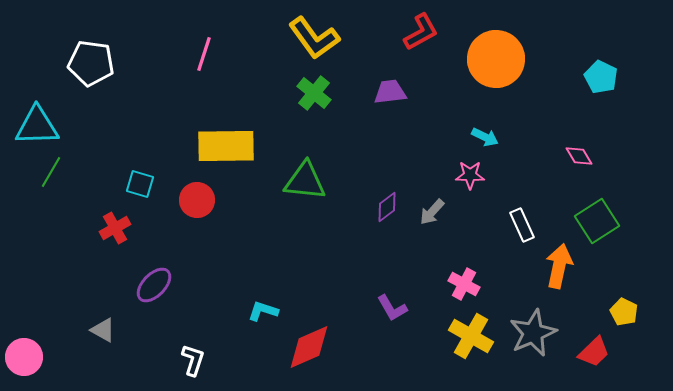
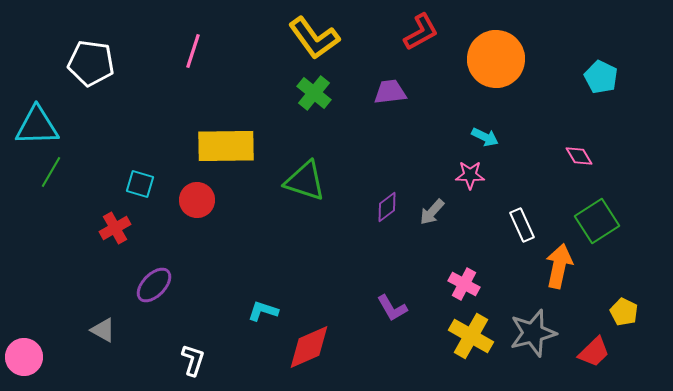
pink line: moved 11 px left, 3 px up
green triangle: rotated 12 degrees clockwise
gray star: rotated 9 degrees clockwise
